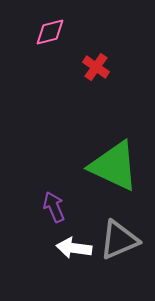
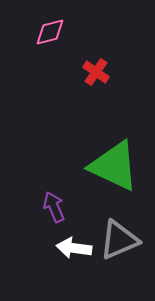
red cross: moved 5 px down
